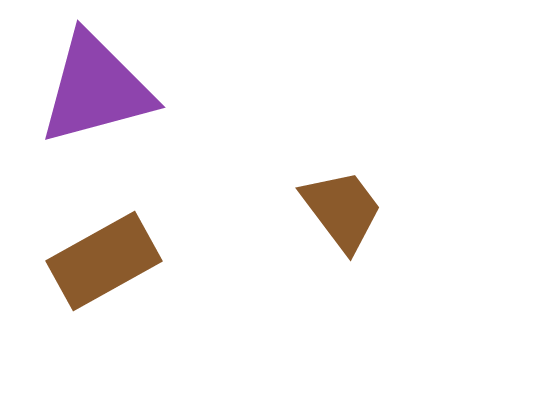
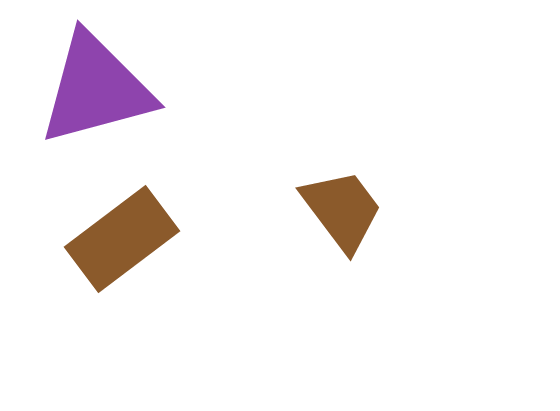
brown rectangle: moved 18 px right, 22 px up; rotated 8 degrees counterclockwise
